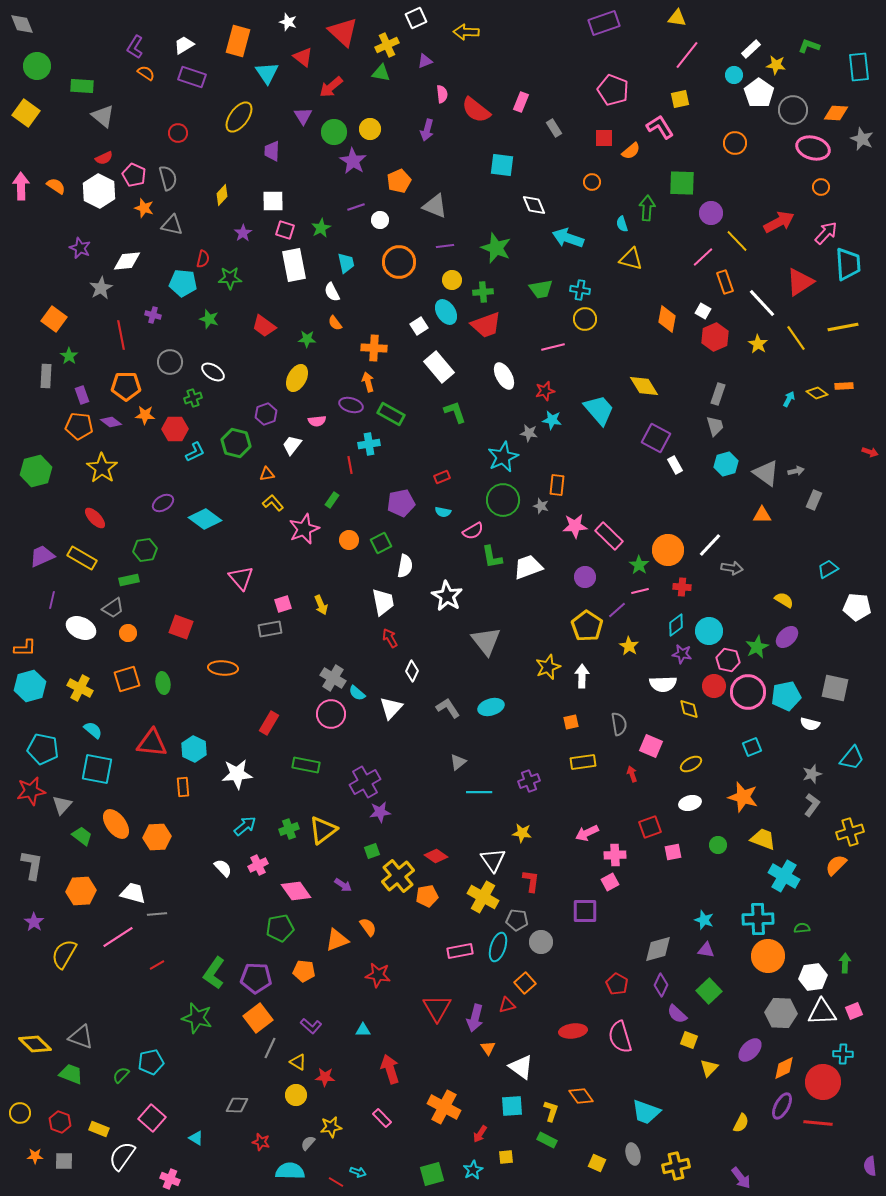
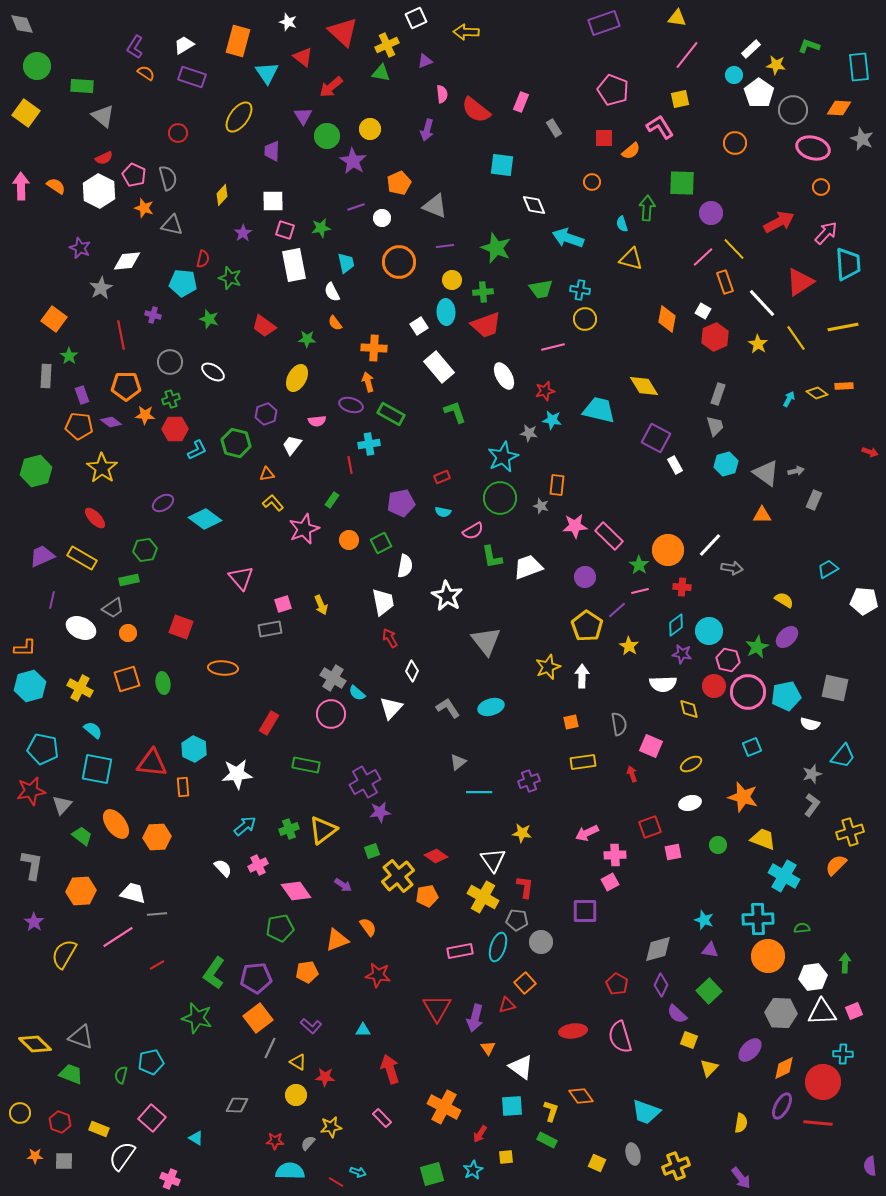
orange diamond at (836, 113): moved 3 px right, 5 px up
green circle at (334, 132): moved 7 px left, 4 px down
orange pentagon at (399, 181): moved 2 px down
white circle at (380, 220): moved 2 px right, 2 px up
green star at (321, 228): rotated 18 degrees clockwise
yellow line at (737, 241): moved 3 px left, 8 px down
green star at (230, 278): rotated 20 degrees clockwise
cyan ellipse at (446, 312): rotated 30 degrees clockwise
green cross at (193, 398): moved 22 px left, 1 px down
cyan trapezoid at (599, 410): rotated 36 degrees counterclockwise
cyan L-shape at (195, 452): moved 2 px right, 2 px up
green circle at (503, 500): moved 3 px left, 2 px up
white pentagon at (857, 607): moved 7 px right, 6 px up
red triangle at (152, 743): moved 20 px down
cyan trapezoid at (852, 758): moved 9 px left, 2 px up
red L-shape at (531, 881): moved 6 px left, 6 px down
purple triangle at (706, 950): moved 4 px right
orange pentagon at (304, 971): moved 3 px right, 1 px down; rotated 15 degrees counterclockwise
purple pentagon at (256, 978): rotated 8 degrees counterclockwise
green semicircle at (121, 1075): rotated 30 degrees counterclockwise
yellow semicircle at (741, 1123): rotated 18 degrees counterclockwise
red star at (261, 1142): moved 14 px right, 1 px up; rotated 12 degrees counterclockwise
yellow cross at (676, 1166): rotated 8 degrees counterclockwise
